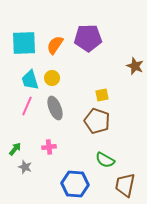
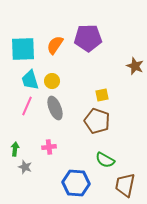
cyan square: moved 1 px left, 6 px down
yellow circle: moved 3 px down
green arrow: rotated 32 degrees counterclockwise
blue hexagon: moved 1 px right, 1 px up
